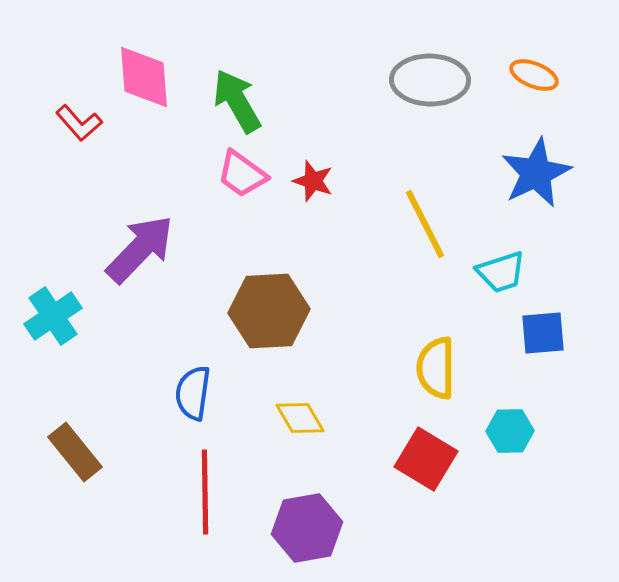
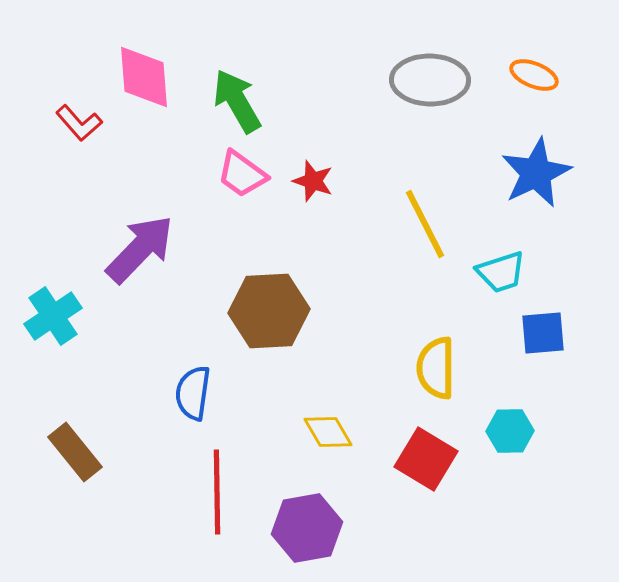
yellow diamond: moved 28 px right, 14 px down
red line: moved 12 px right
